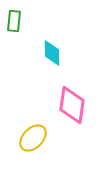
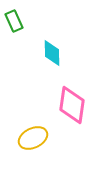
green rectangle: rotated 30 degrees counterclockwise
yellow ellipse: rotated 20 degrees clockwise
